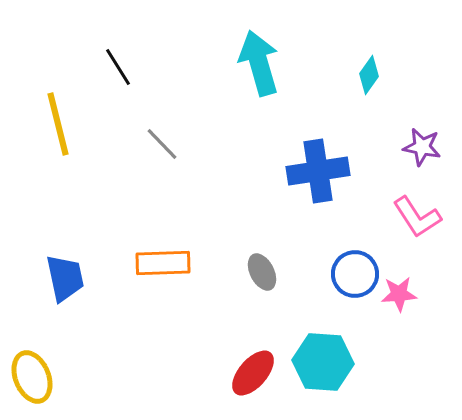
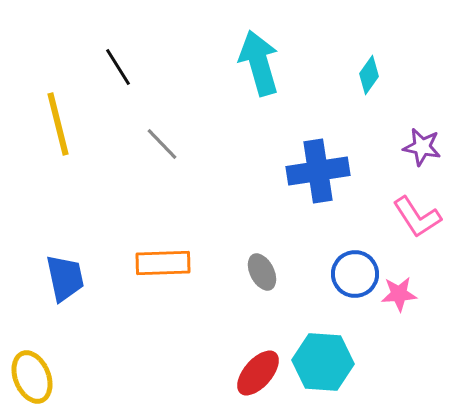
red ellipse: moved 5 px right
